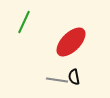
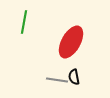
green line: rotated 15 degrees counterclockwise
red ellipse: rotated 16 degrees counterclockwise
